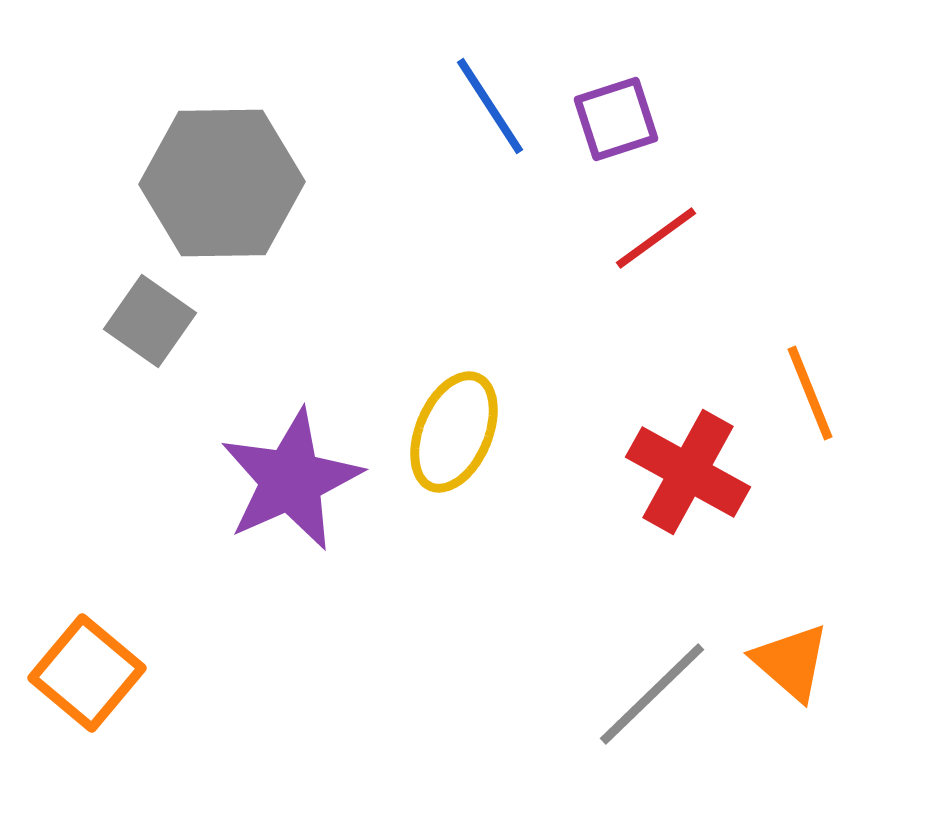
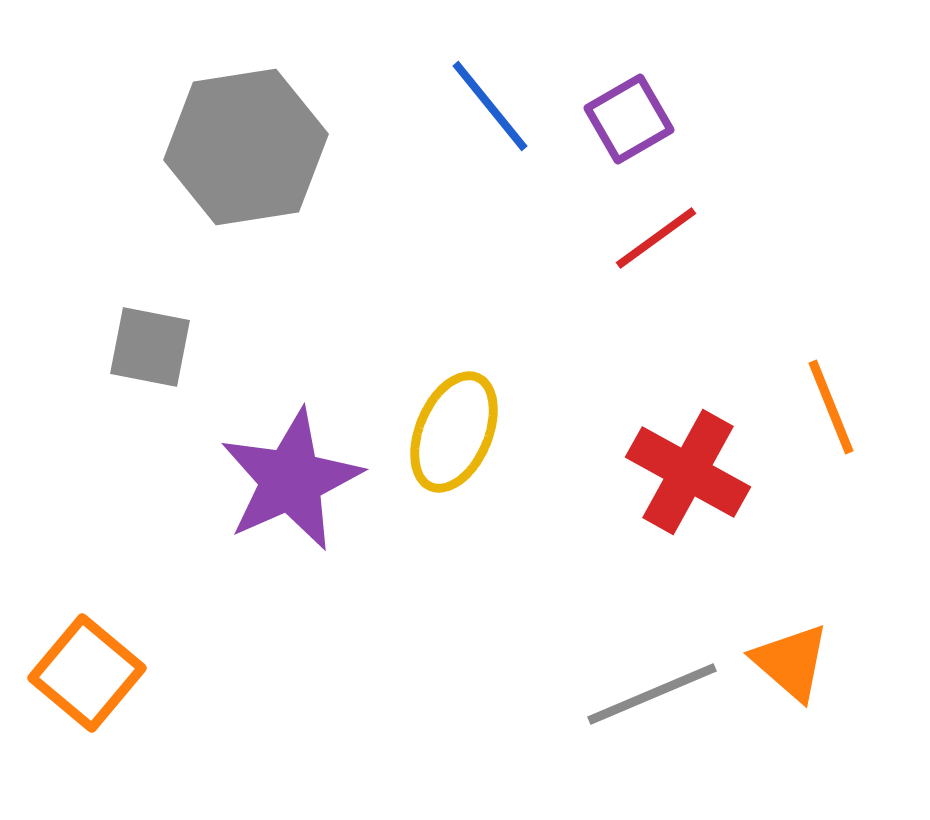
blue line: rotated 6 degrees counterclockwise
purple square: moved 13 px right; rotated 12 degrees counterclockwise
gray hexagon: moved 24 px right, 36 px up; rotated 8 degrees counterclockwise
gray square: moved 26 px down; rotated 24 degrees counterclockwise
orange line: moved 21 px right, 14 px down
gray line: rotated 21 degrees clockwise
